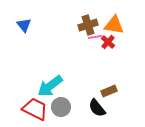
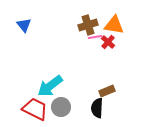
brown rectangle: moved 2 px left
black semicircle: rotated 42 degrees clockwise
